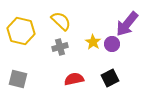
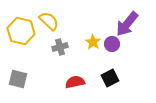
yellow semicircle: moved 12 px left
red semicircle: moved 1 px right, 3 px down
